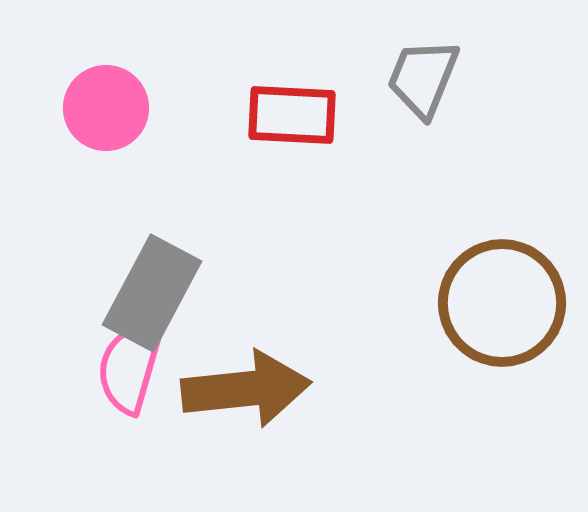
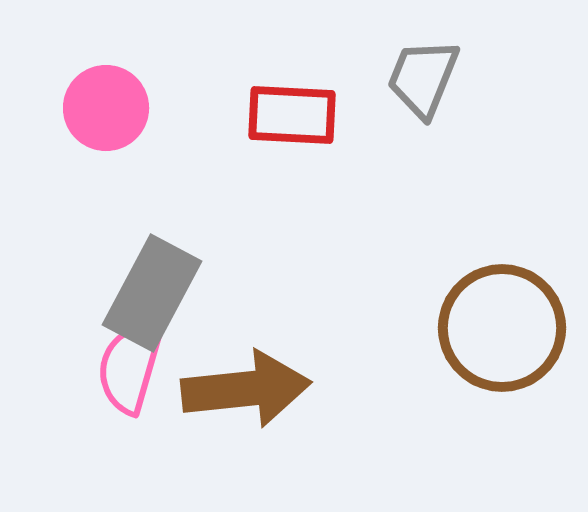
brown circle: moved 25 px down
